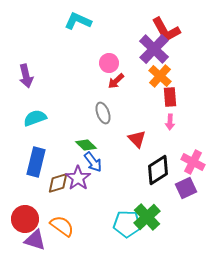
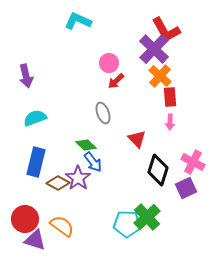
black diamond: rotated 40 degrees counterclockwise
brown diamond: rotated 45 degrees clockwise
